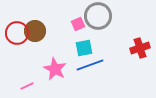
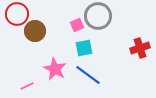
pink square: moved 1 px left, 1 px down
red circle: moved 19 px up
blue line: moved 2 px left, 10 px down; rotated 56 degrees clockwise
